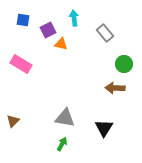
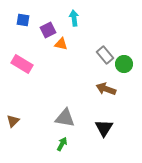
gray rectangle: moved 22 px down
pink rectangle: moved 1 px right
brown arrow: moved 9 px left, 1 px down; rotated 18 degrees clockwise
